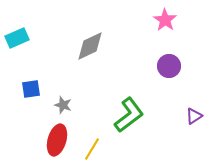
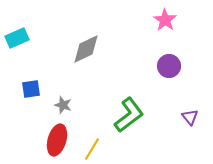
gray diamond: moved 4 px left, 3 px down
purple triangle: moved 4 px left, 1 px down; rotated 36 degrees counterclockwise
